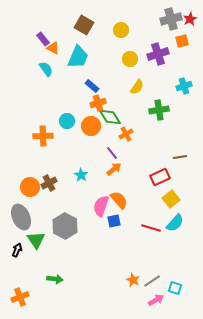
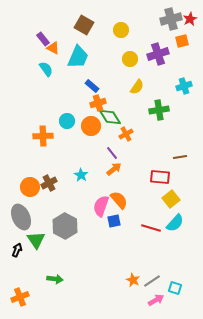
red rectangle at (160, 177): rotated 30 degrees clockwise
